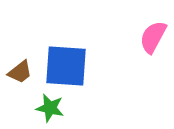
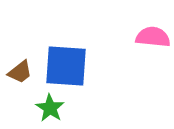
pink semicircle: rotated 68 degrees clockwise
green star: rotated 20 degrees clockwise
